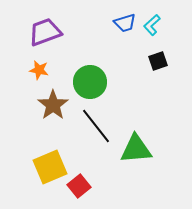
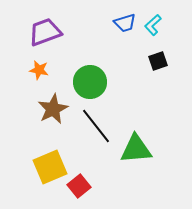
cyan L-shape: moved 1 px right
brown star: moved 4 px down; rotated 8 degrees clockwise
